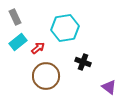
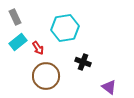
red arrow: rotated 96 degrees clockwise
